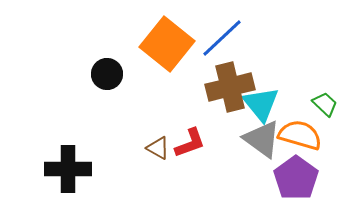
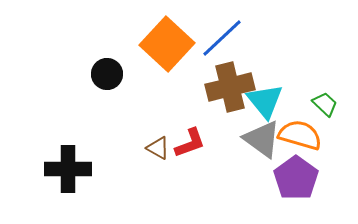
orange square: rotated 4 degrees clockwise
cyan triangle: moved 4 px right, 3 px up
